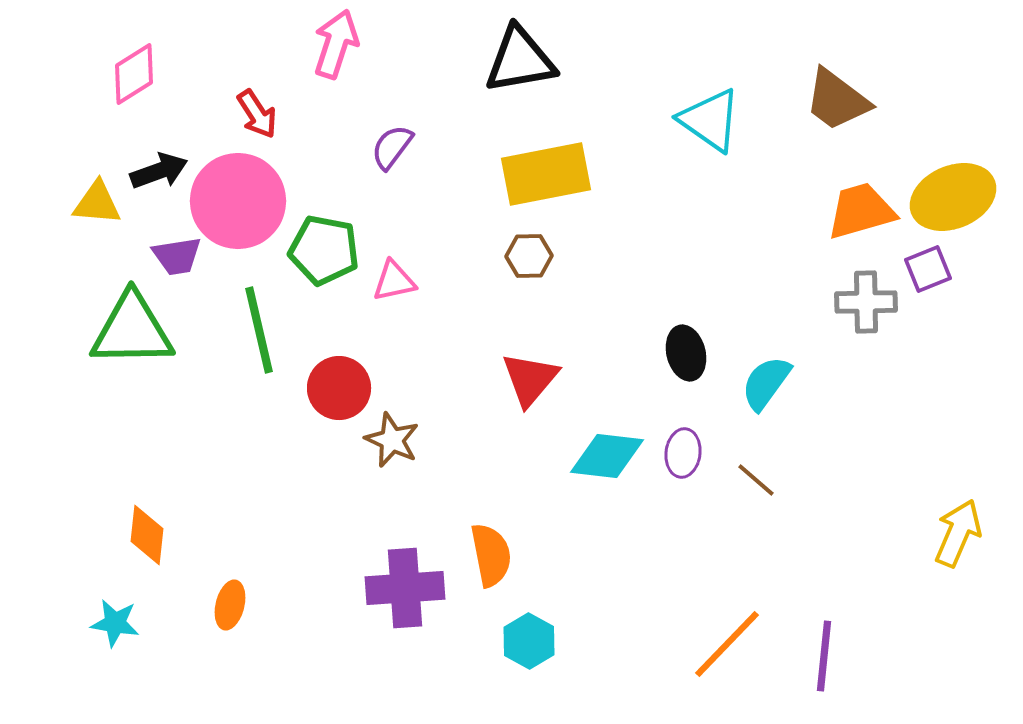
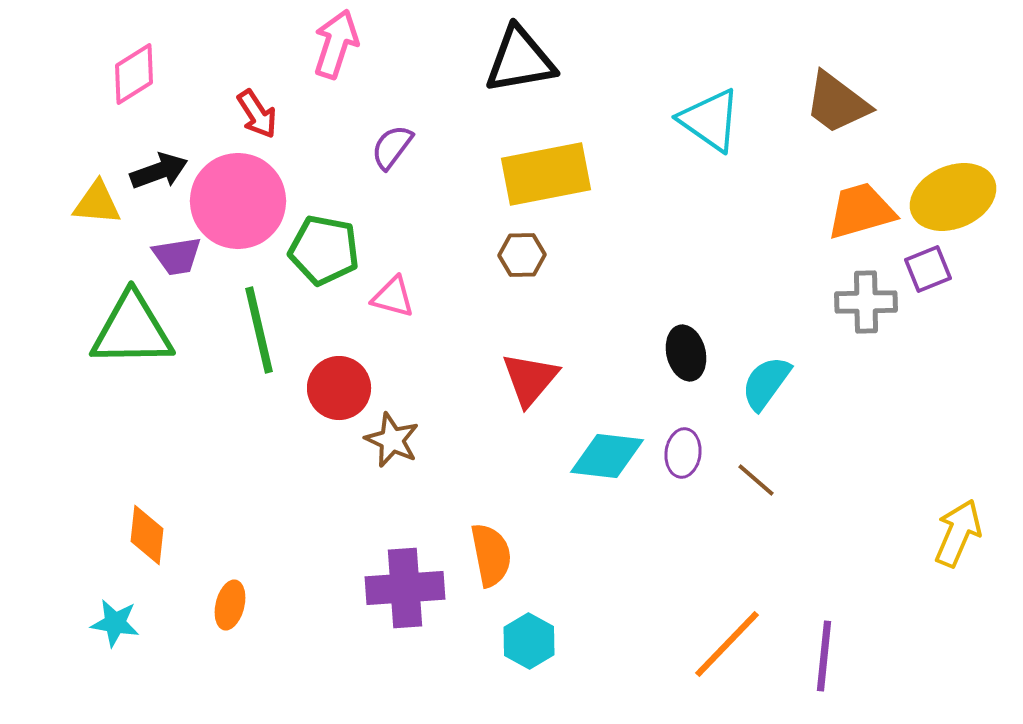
brown trapezoid: moved 3 px down
brown hexagon: moved 7 px left, 1 px up
pink triangle: moved 1 px left, 16 px down; rotated 27 degrees clockwise
